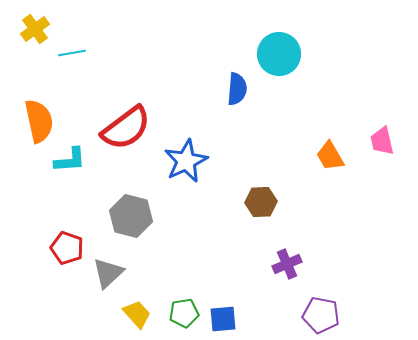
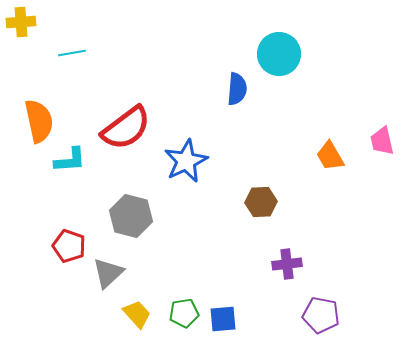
yellow cross: moved 14 px left, 7 px up; rotated 32 degrees clockwise
red pentagon: moved 2 px right, 2 px up
purple cross: rotated 16 degrees clockwise
